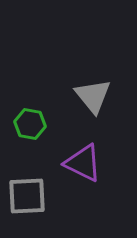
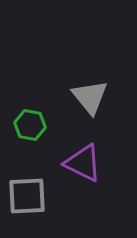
gray triangle: moved 3 px left, 1 px down
green hexagon: moved 1 px down
